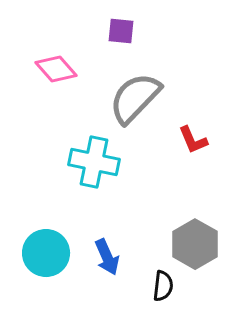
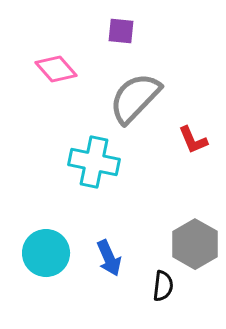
blue arrow: moved 2 px right, 1 px down
